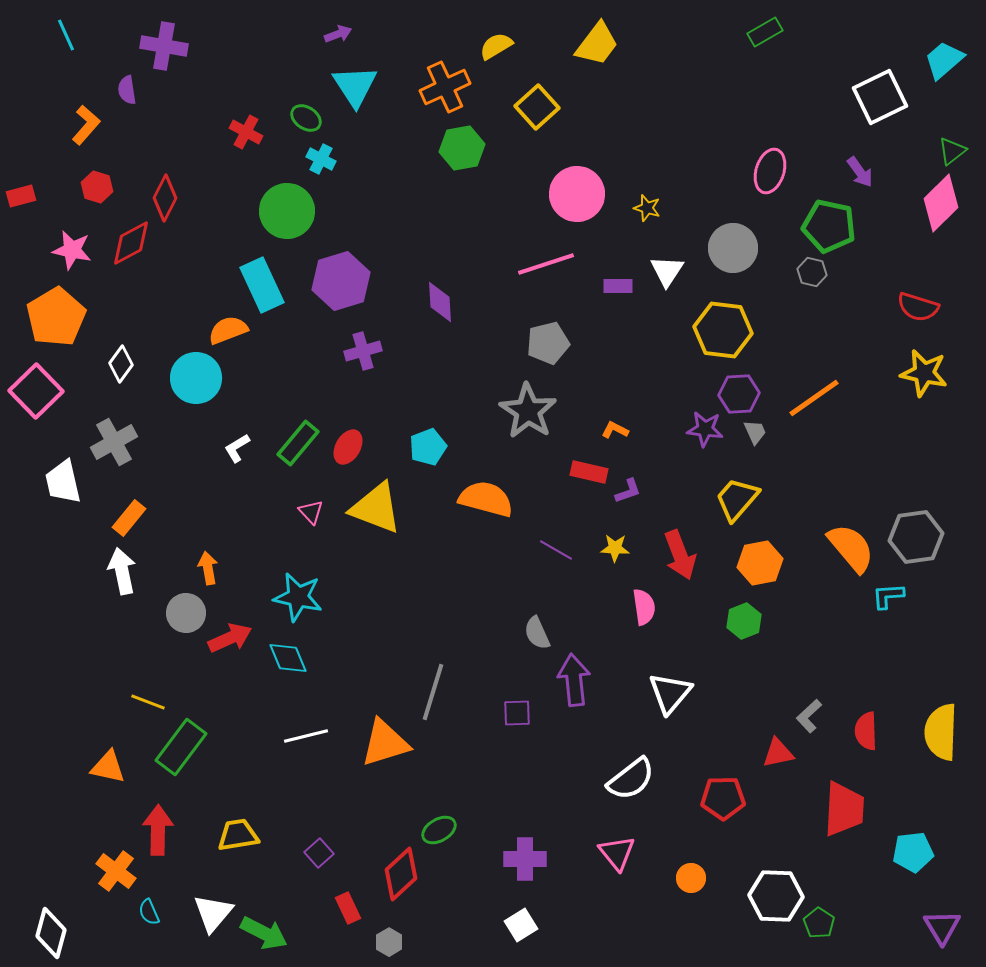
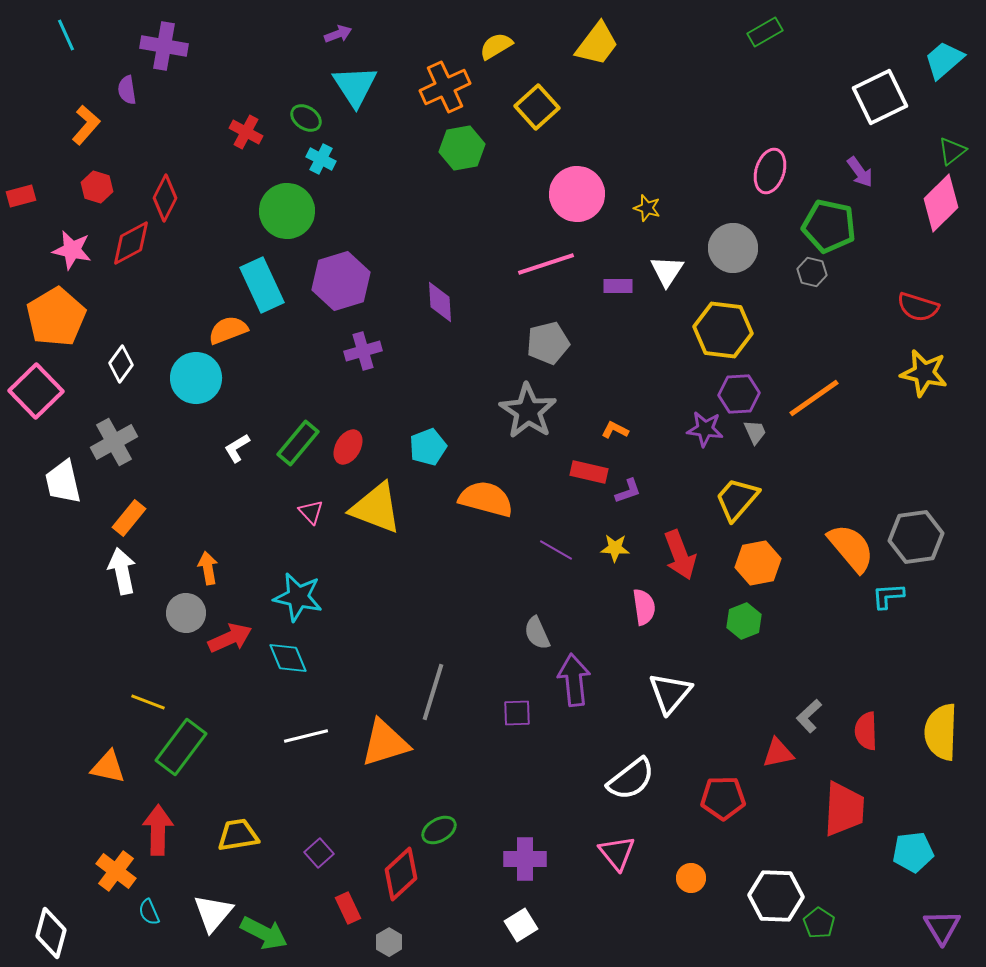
orange hexagon at (760, 563): moved 2 px left
